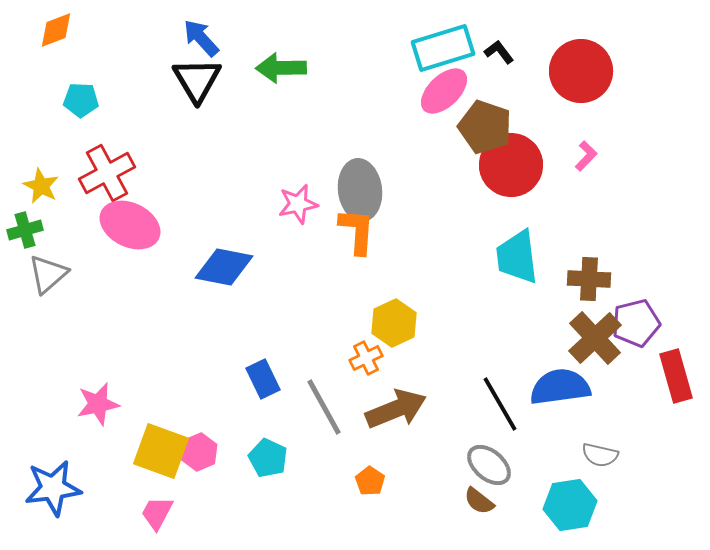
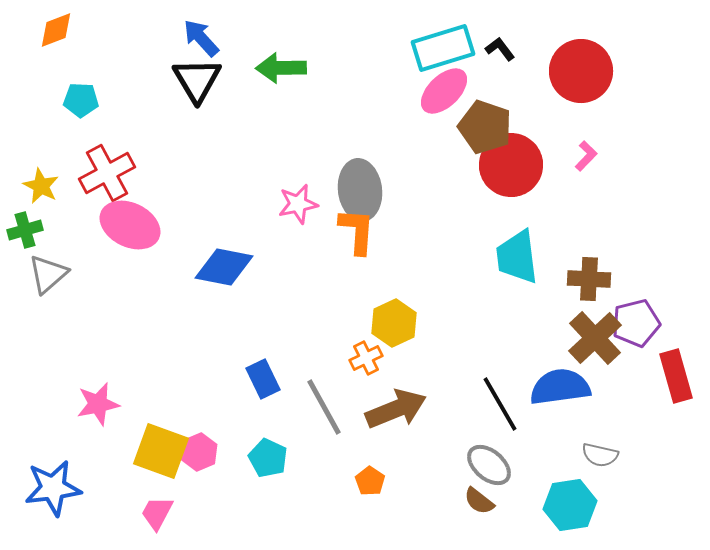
black L-shape at (499, 52): moved 1 px right, 3 px up
